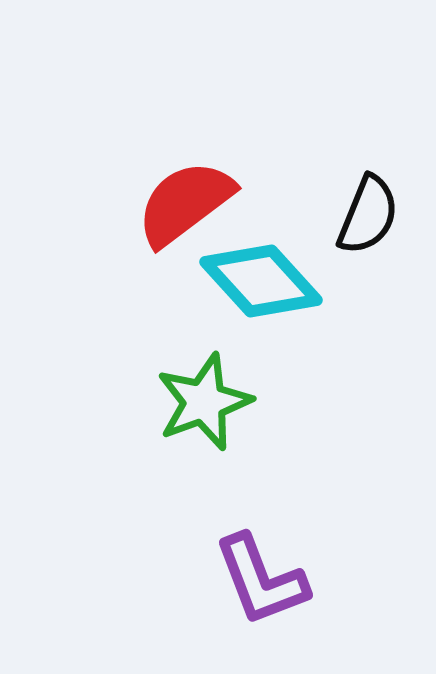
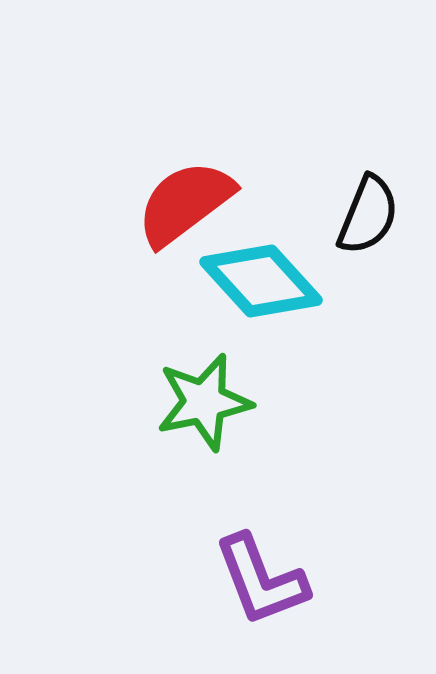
green star: rotated 8 degrees clockwise
